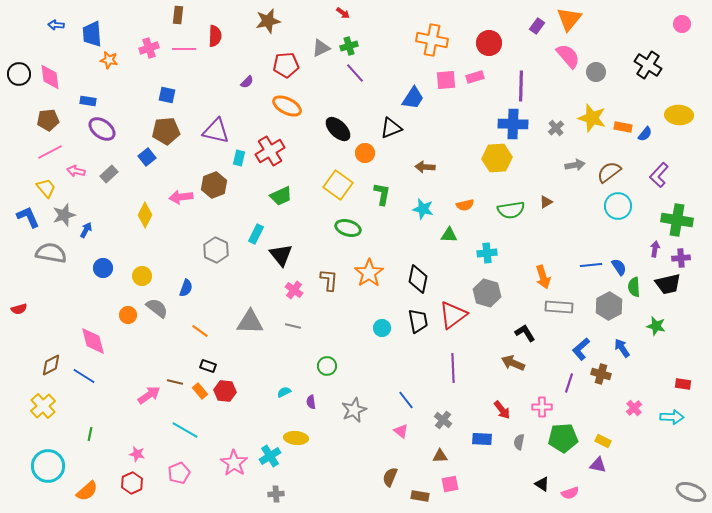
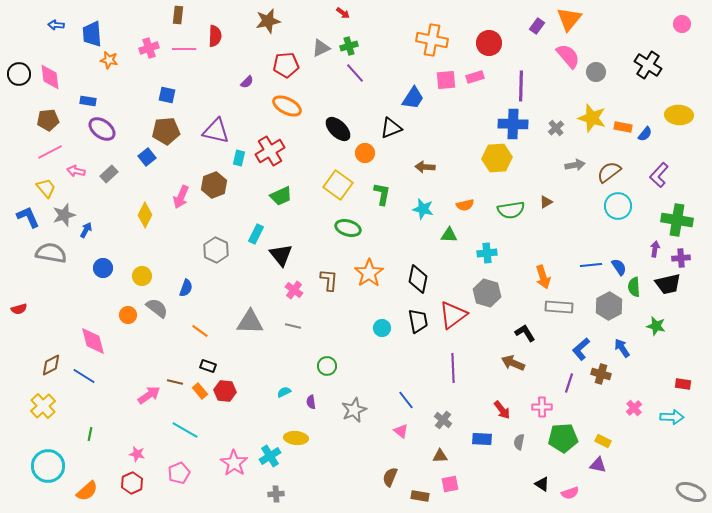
pink arrow at (181, 197): rotated 60 degrees counterclockwise
